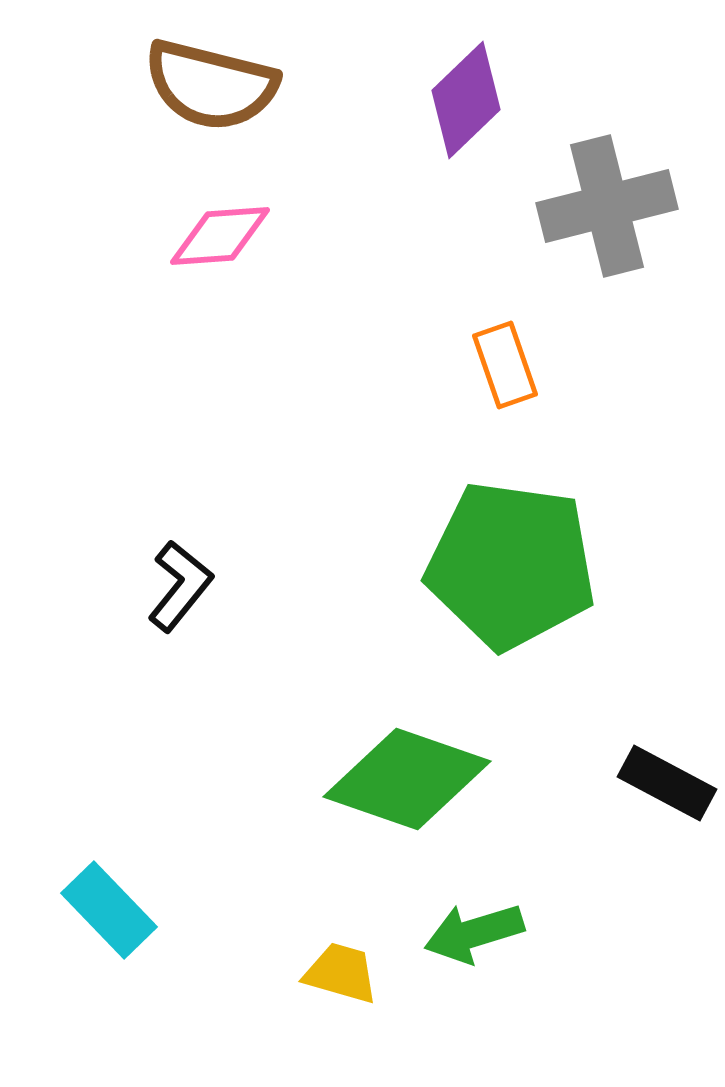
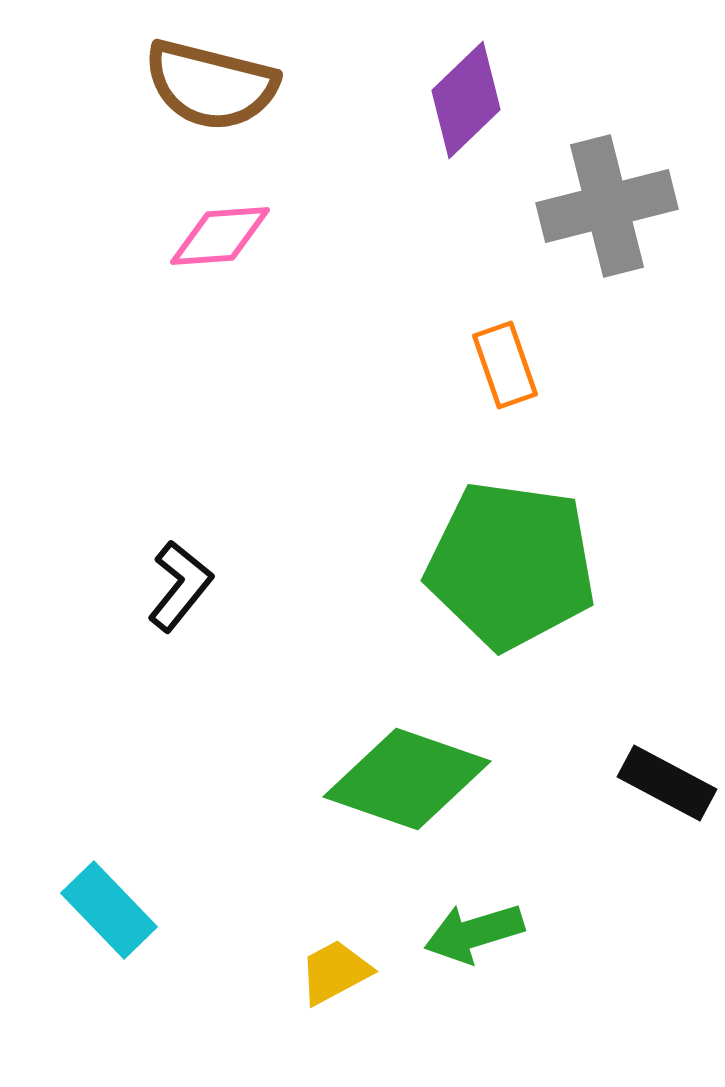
yellow trapezoid: moved 6 px left, 1 px up; rotated 44 degrees counterclockwise
